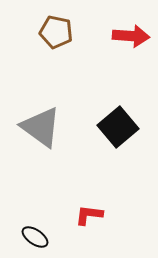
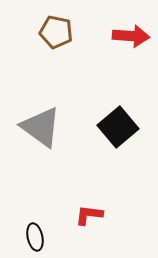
black ellipse: rotated 44 degrees clockwise
